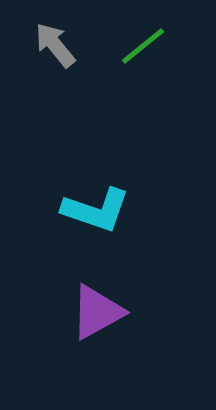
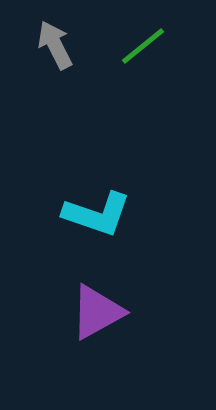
gray arrow: rotated 12 degrees clockwise
cyan L-shape: moved 1 px right, 4 px down
